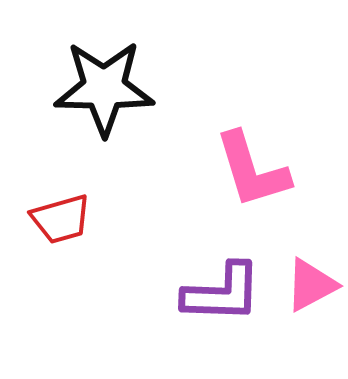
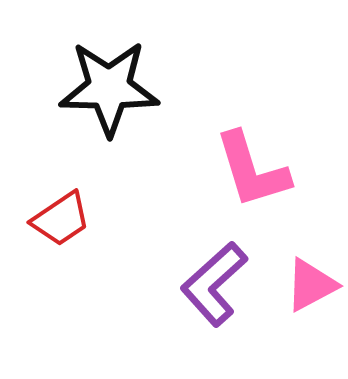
black star: moved 5 px right
red trapezoid: rotated 18 degrees counterclockwise
purple L-shape: moved 8 px left, 9 px up; rotated 136 degrees clockwise
